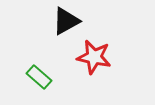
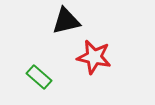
black triangle: rotated 16 degrees clockwise
